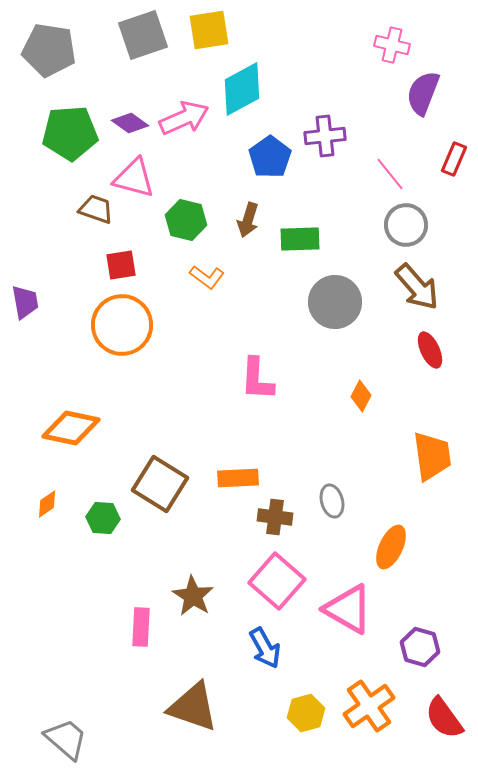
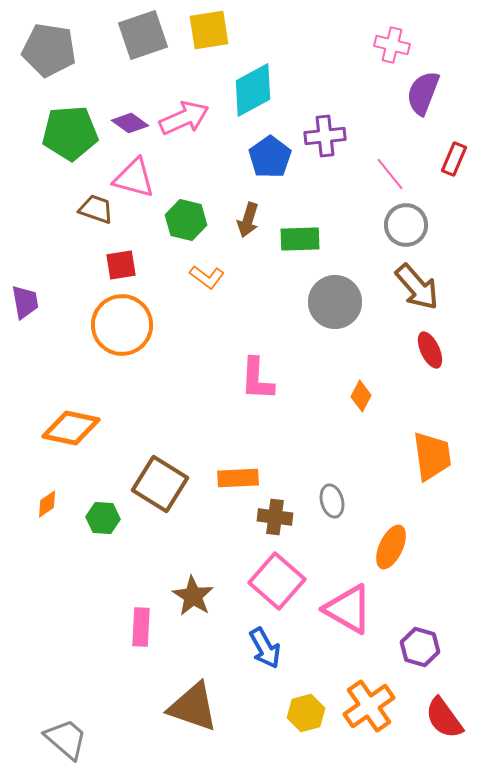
cyan diamond at (242, 89): moved 11 px right, 1 px down
